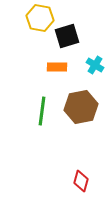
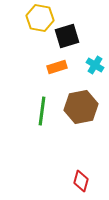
orange rectangle: rotated 18 degrees counterclockwise
